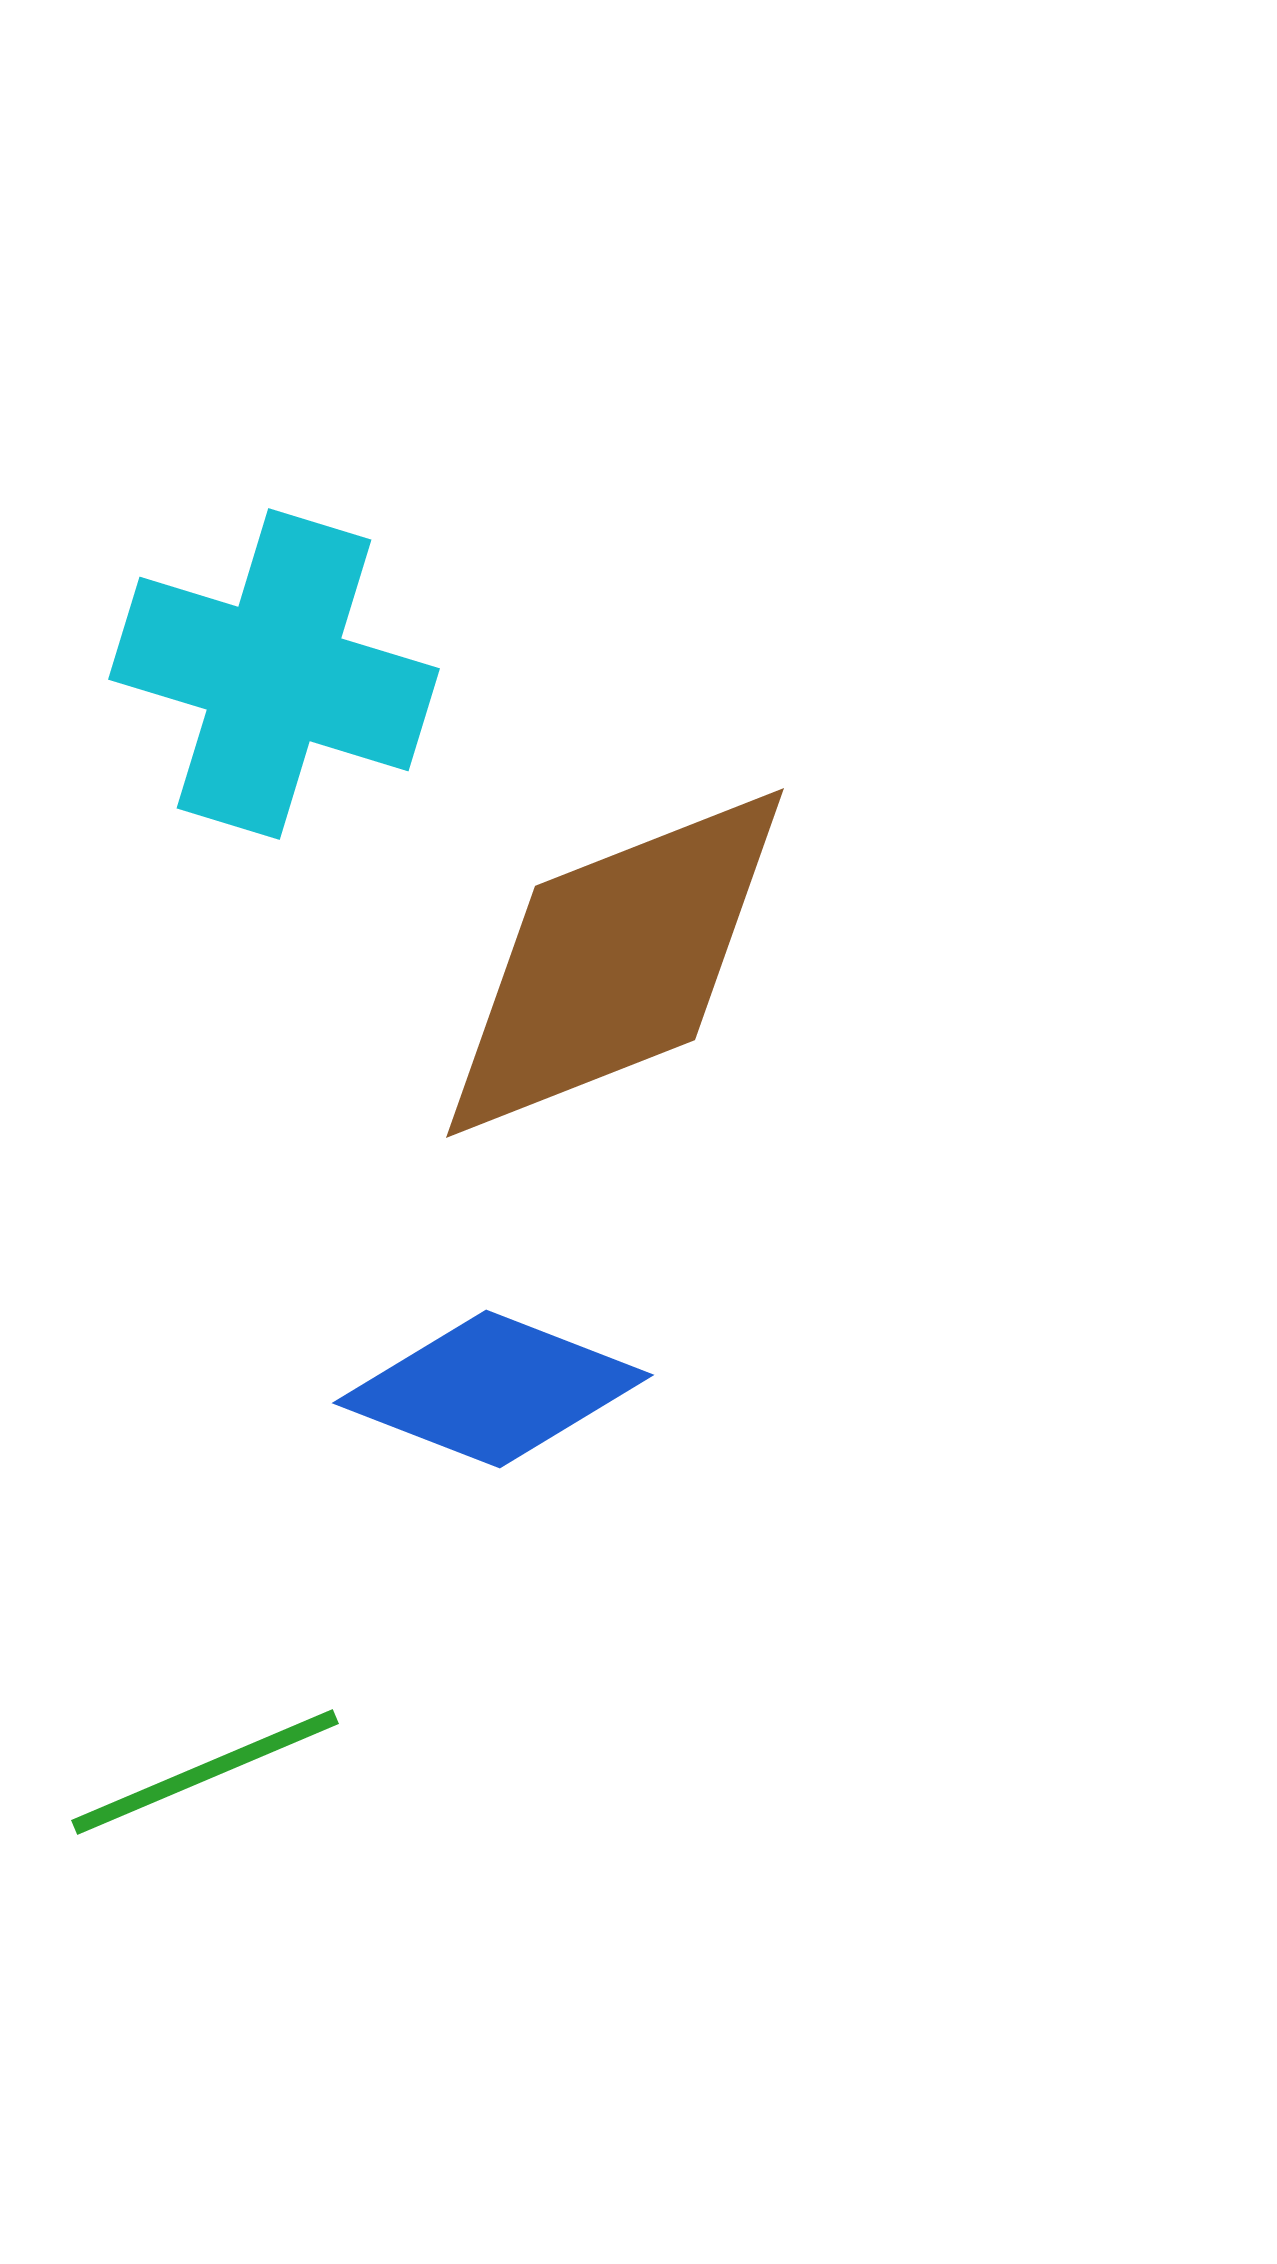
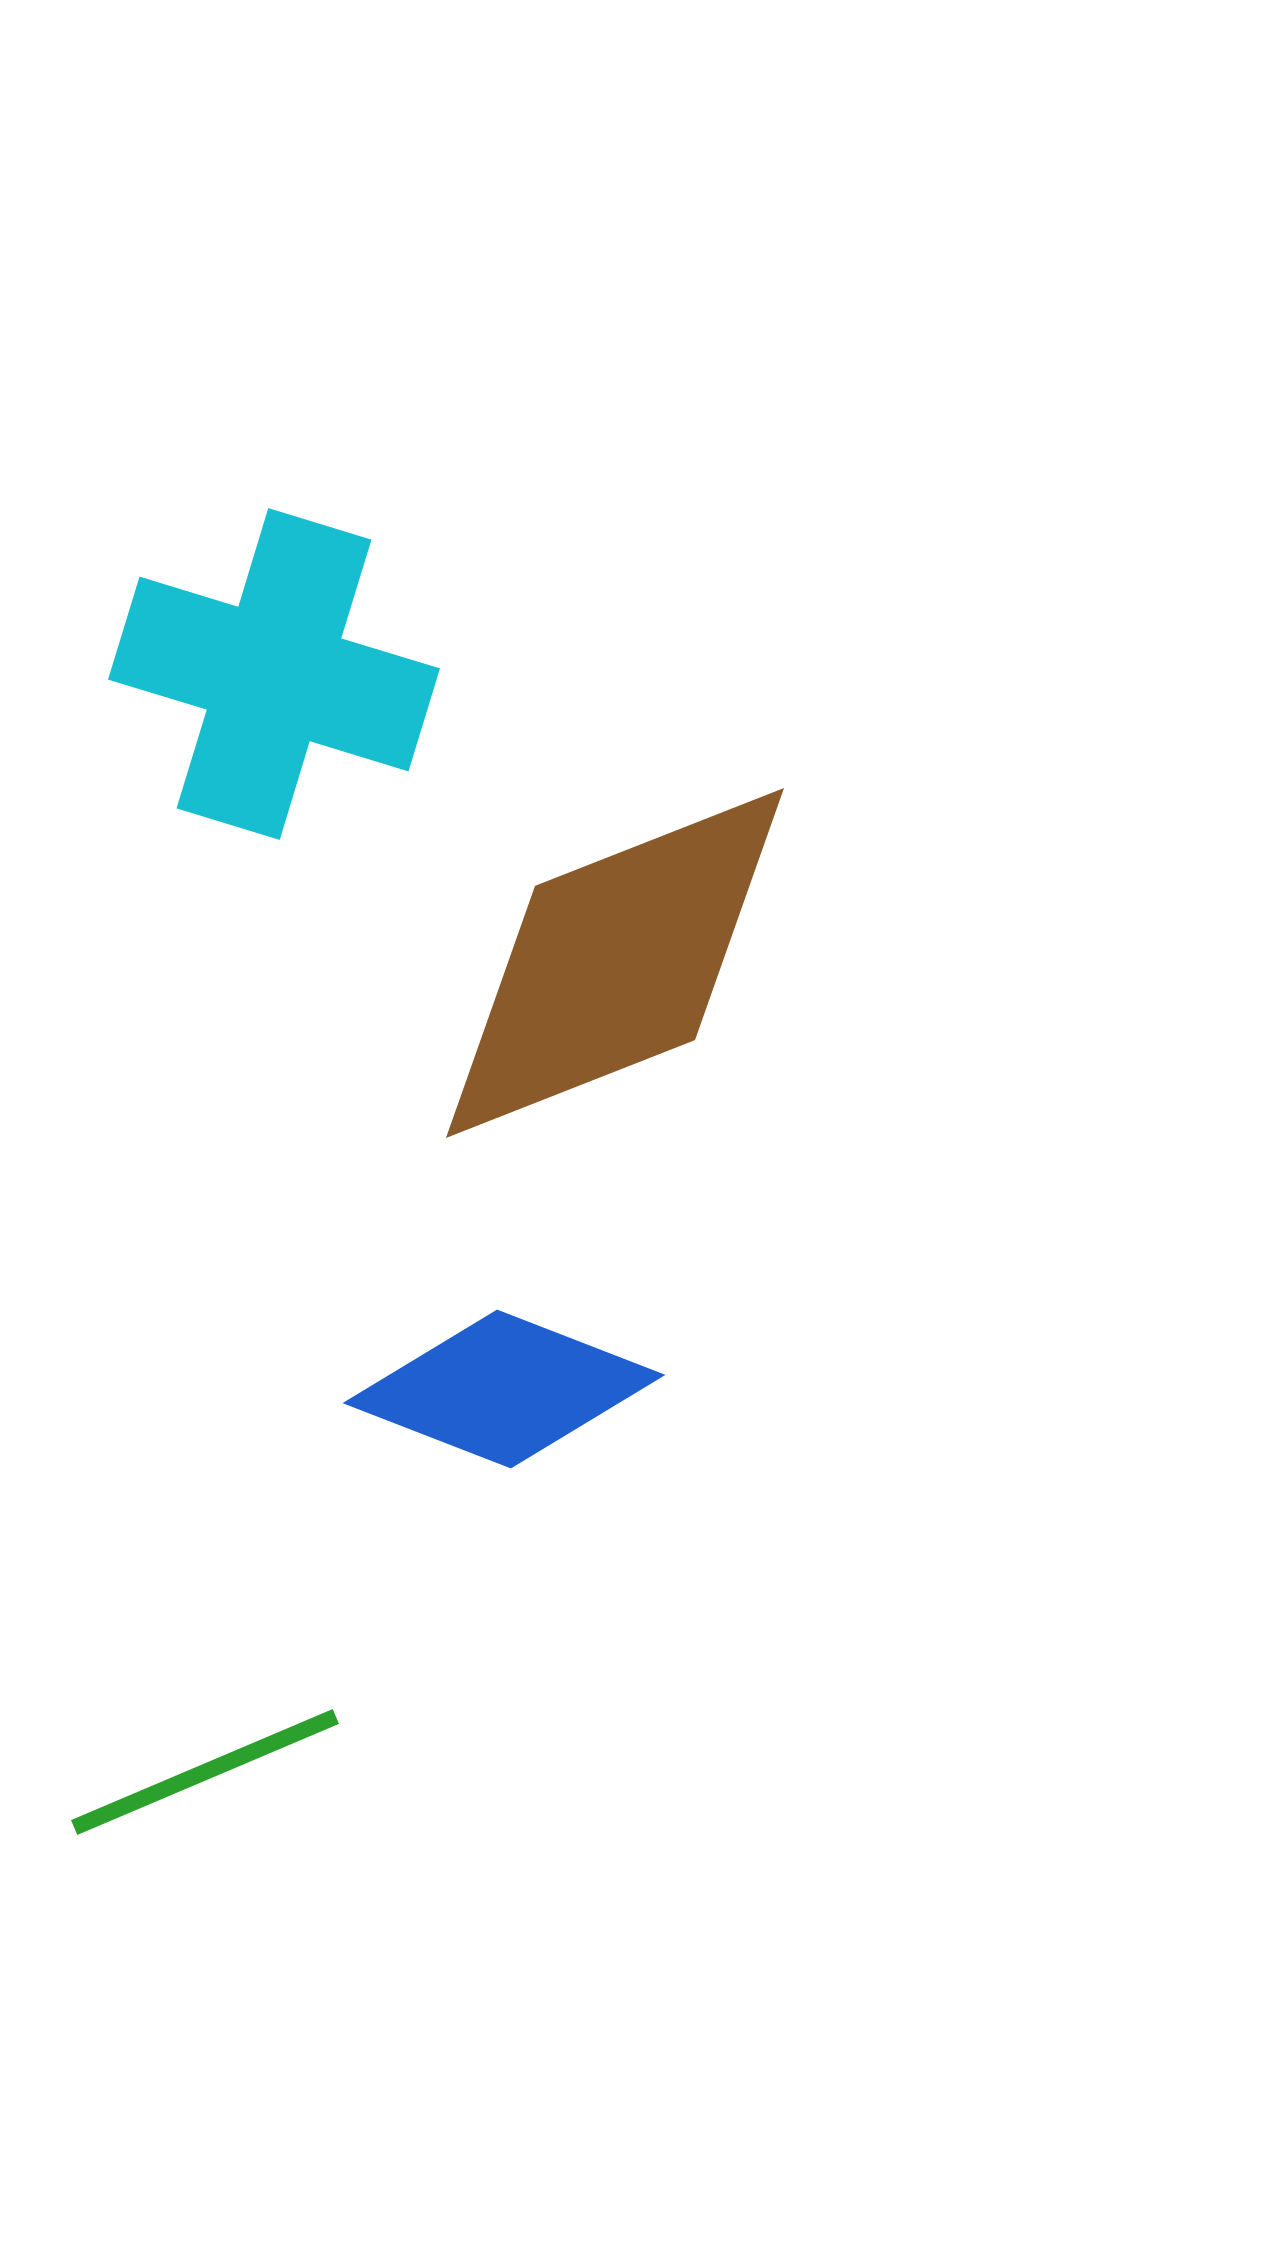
blue diamond: moved 11 px right
